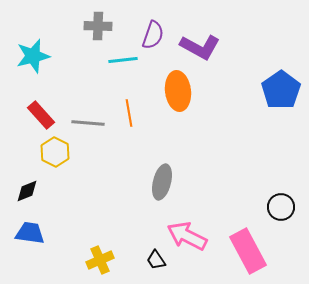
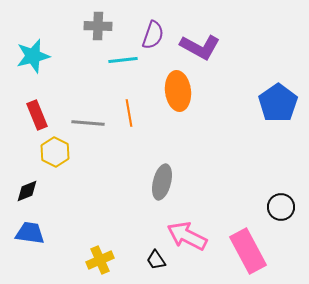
blue pentagon: moved 3 px left, 13 px down
red rectangle: moved 4 px left; rotated 20 degrees clockwise
